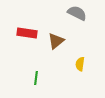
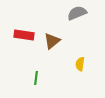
gray semicircle: rotated 48 degrees counterclockwise
red rectangle: moved 3 px left, 2 px down
brown triangle: moved 4 px left
